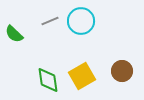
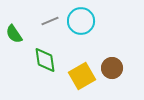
green semicircle: rotated 12 degrees clockwise
brown circle: moved 10 px left, 3 px up
green diamond: moved 3 px left, 20 px up
